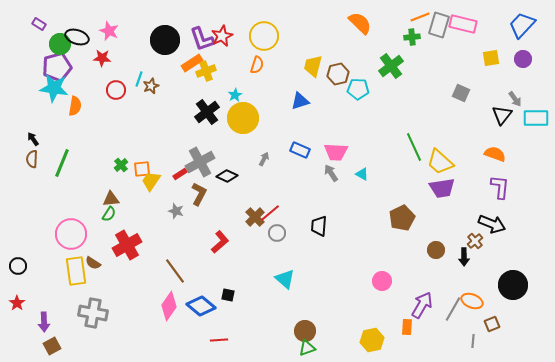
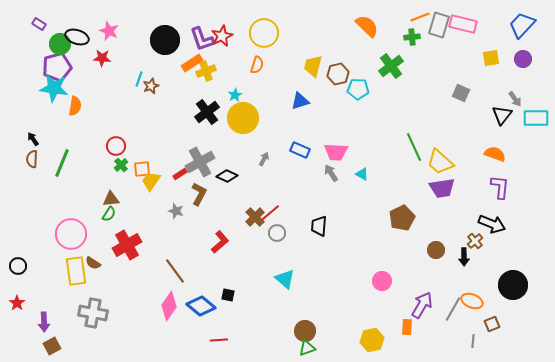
orange semicircle at (360, 23): moved 7 px right, 3 px down
yellow circle at (264, 36): moved 3 px up
red circle at (116, 90): moved 56 px down
